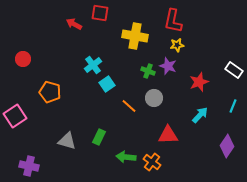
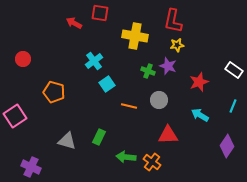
red arrow: moved 1 px up
cyan cross: moved 1 px right, 4 px up
orange pentagon: moved 4 px right
gray circle: moved 5 px right, 2 px down
orange line: rotated 28 degrees counterclockwise
cyan arrow: rotated 102 degrees counterclockwise
purple cross: moved 2 px right, 1 px down; rotated 12 degrees clockwise
